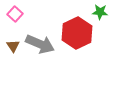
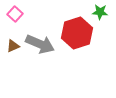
red hexagon: rotated 8 degrees clockwise
brown triangle: rotated 40 degrees clockwise
